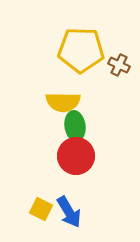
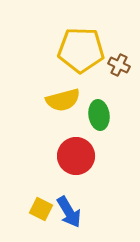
yellow semicircle: moved 2 px up; rotated 16 degrees counterclockwise
green ellipse: moved 24 px right, 11 px up
